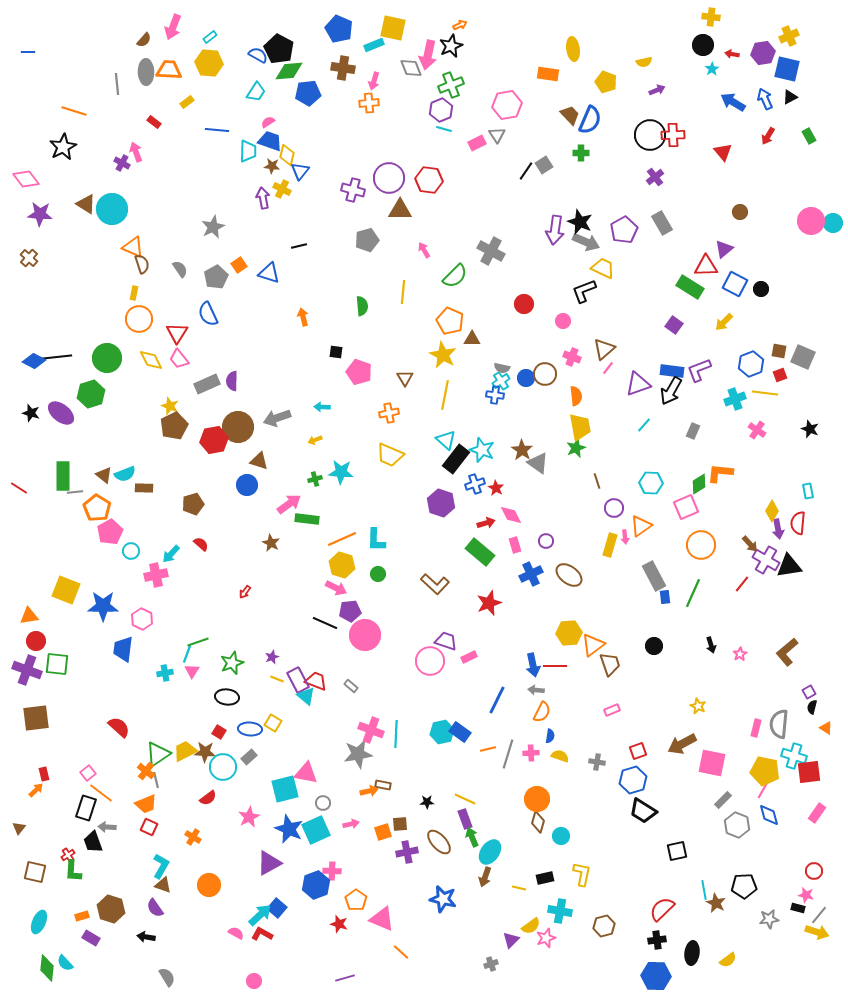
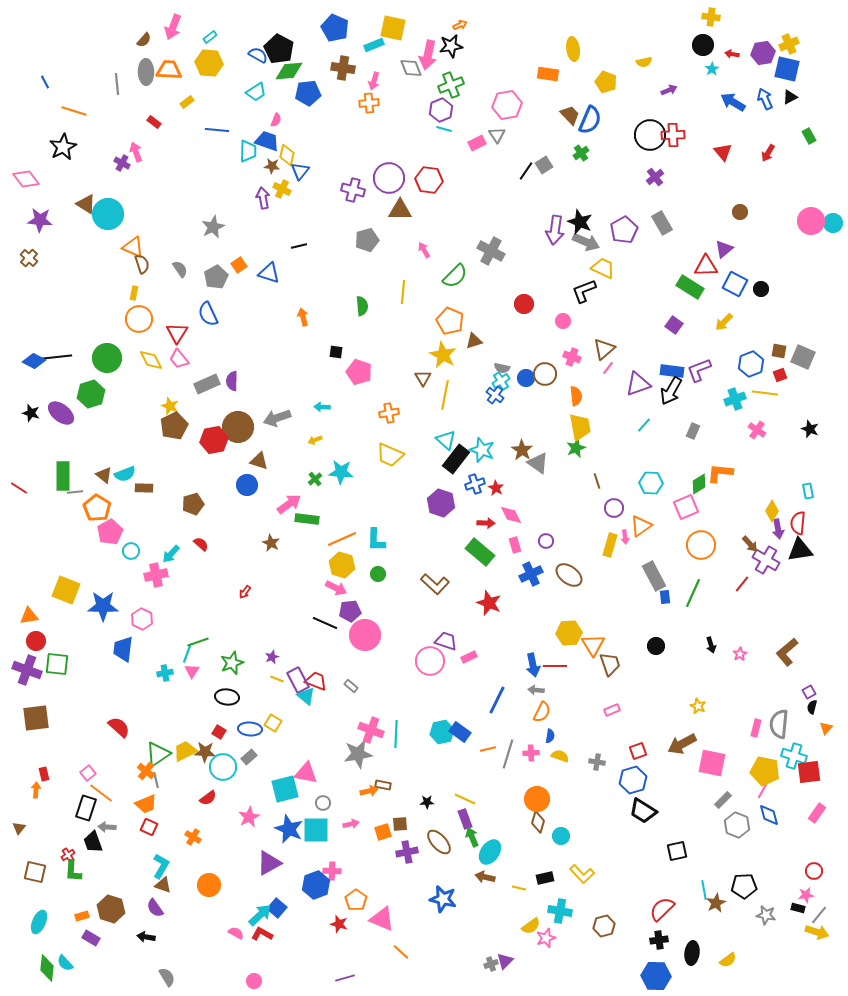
blue pentagon at (339, 29): moved 4 px left, 1 px up
yellow cross at (789, 36): moved 8 px down
black star at (451, 46): rotated 15 degrees clockwise
blue line at (28, 52): moved 17 px right, 30 px down; rotated 64 degrees clockwise
purple arrow at (657, 90): moved 12 px right
cyan trapezoid at (256, 92): rotated 25 degrees clockwise
pink semicircle at (268, 122): moved 8 px right, 2 px up; rotated 144 degrees clockwise
red arrow at (768, 136): moved 17 px down
blue trapezoid at (270, 141): moved 3 px left
green cross at (581, 153): rotated 35 degrees counterclockwise
cyan circle at (112, 209): moved 4 px left, 5 px down
purple star at (40, 214): moved 6 px down
brown triangle at (472, 339): moved 2 px right, 2 px down; rotated 18 degrees counterclockwise
brown triangle at (405, 378): moved 18 px right
blue cross at (495, 395): rotated 30 degrees clockwise
green cross at (315, 479): rotated 24 degrees counterclockwise
red arrow at (486, 523): rotated 18 degrees clockwise
black triangle at (789, 566): moved 11 px right, 16 px up
red star at (489, 603): rotated 30 degrees counterclockwise
orange triangle at (593, 645): rotated 25 degrees counterclockwise
black circle at (654, 646): moved 2 px right
orange triangle at (826, 728): rotated 40 degrees clockwise
orange arrow at (36, 790): rotated 42 degrees counterclockwise
cyan square at (316, 830): rotated 24 degrees clockwise
yellow L-shape at (582, 874): rotated 125 degrees clockwise
brown arrow at (485, 877): rotated 84 degrees clockwise
pink star at (806, 895): rotated 21 degrees counterclockwise
brown star at (716, 903): rotated 18 degrees clockwise
gray star at (769, 919): moved 3 px left, 4 px up; rotated 18 degrees clockwise
purple triangle at (511, 940): moved 6 px left, 21 px down
black cross at (657, 940): moved 2 px right
